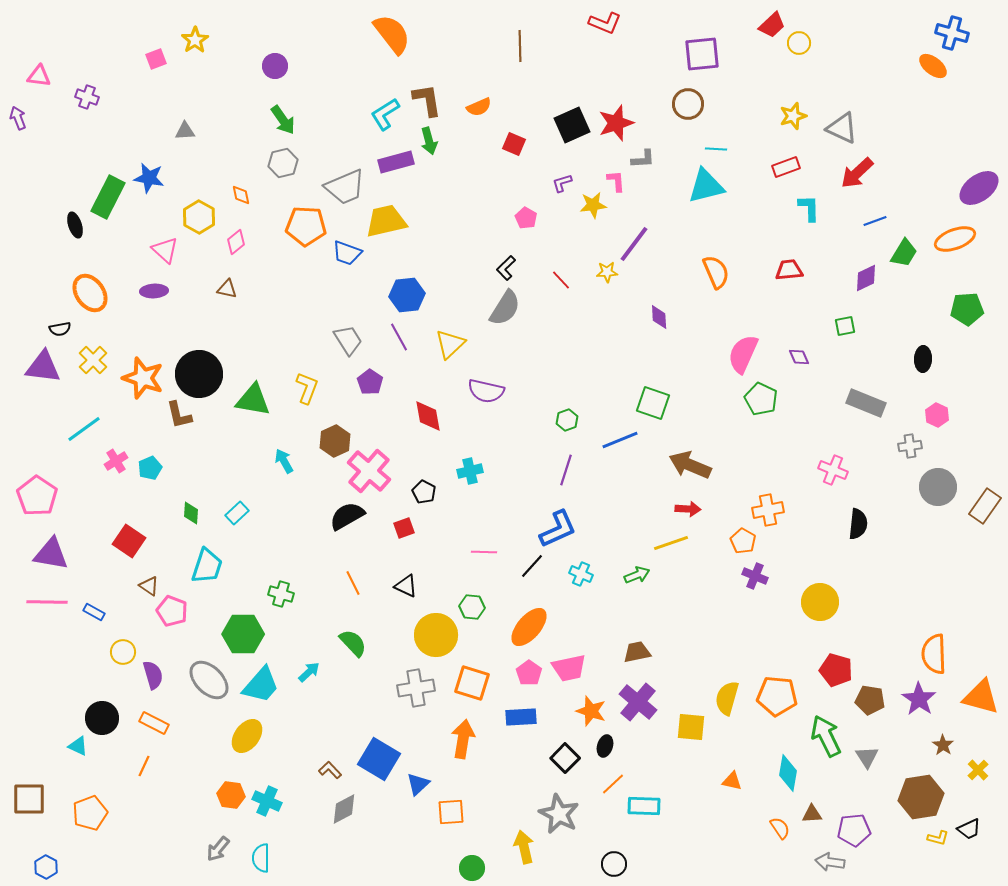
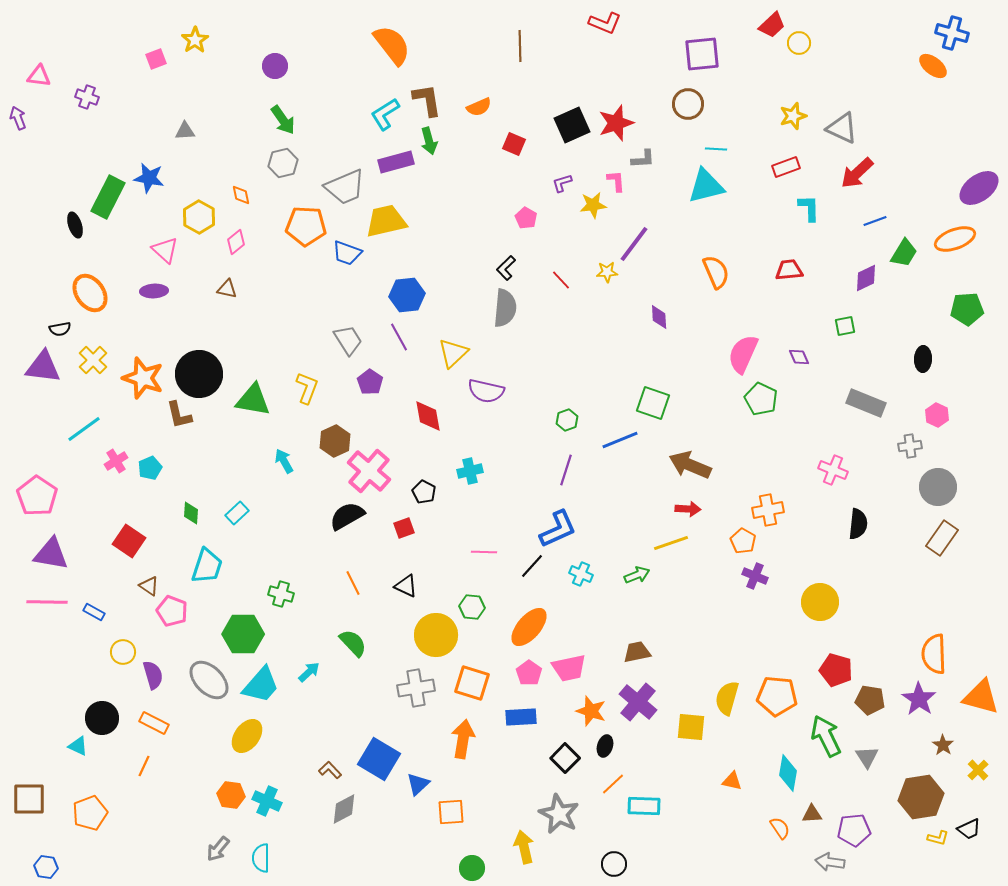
orange semicircle at (392, 34): moved 11 px down
gray semicircle at (505, 308): rotated 27 degrees counterclockwise
yellow triangle at (450, 344): moved 3 px right, 9 px down
brown rectangle at (985, 506): moved 43 px left, 32 px down
blue hexagon at (46, 867): rotated 20 degrees counterclockwise
